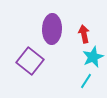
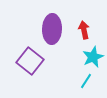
red arrow: moved 4 px up
